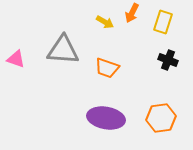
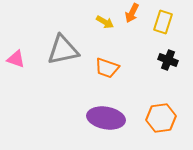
gray triangle: rotated 16 degrees counterclockwise
